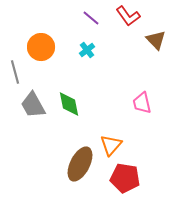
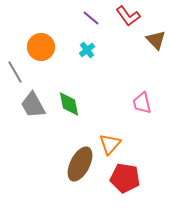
gray line: rotated 15 degrees counterclockwise
orange triangle: moved 1 px left, 1 px up
